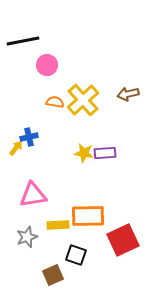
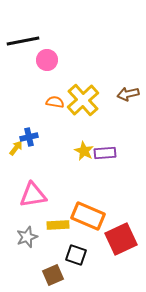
pink circle: moved 5 px up
yellow star: moved 2 px up; rotated 18 degrees clockwise
orange rectangle: rotated 24 degrees clockwise
red square: moved 2 px left, 1 px up
